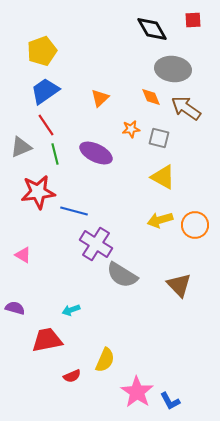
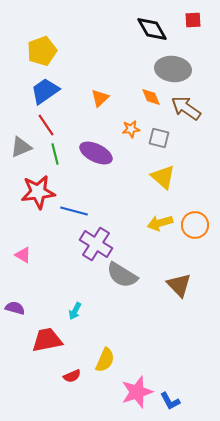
yellow triangle: rotated 12 degrees clockwise
yellow arrow: moved 3 px down
cyan arrow: moved 4 px right, 1 px down; rotated 42 degrees counterclockwise
pink star: rotated 20 degrees clockwise
